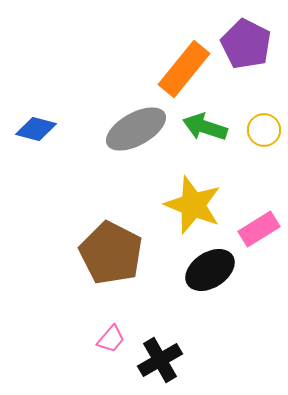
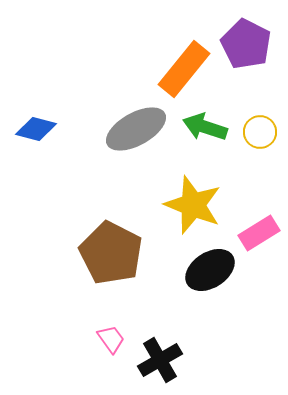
yellow circle: moved 4 px left, 2 px down
pink rectangle: moved 4 px down
pink trapezoid: rotated 76 degrees counterclockwise
